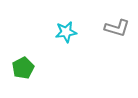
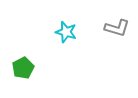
cyan star: rotated 25 degrees clockwise
